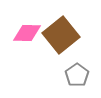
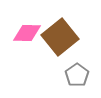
brown square: moved 1 px left, 2 px down
